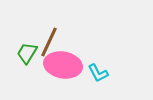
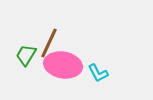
brown line: moved 1 px down
green trapezoid: moved 1 px left, 2 px down
